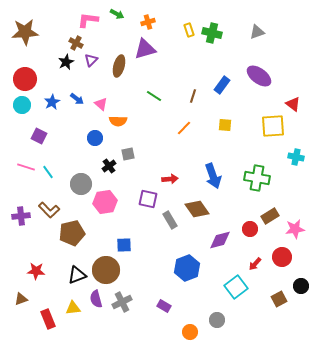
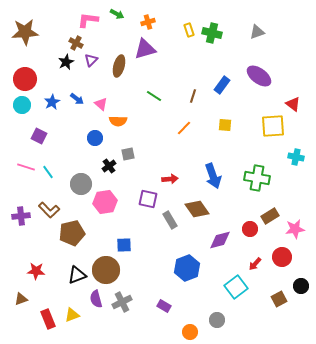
yellow triangle at (73, 308): moved 1 px left, 7 px down; rotated 14 degrees counterclockwise
